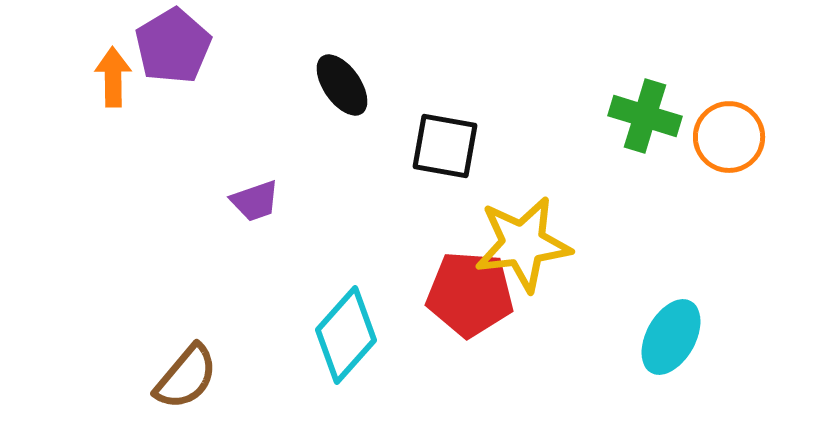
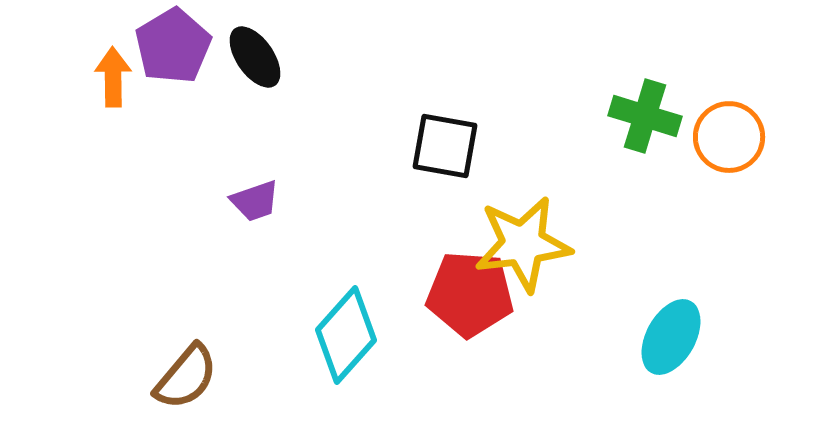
black ellipse: moved 87 px left, 28 px up
